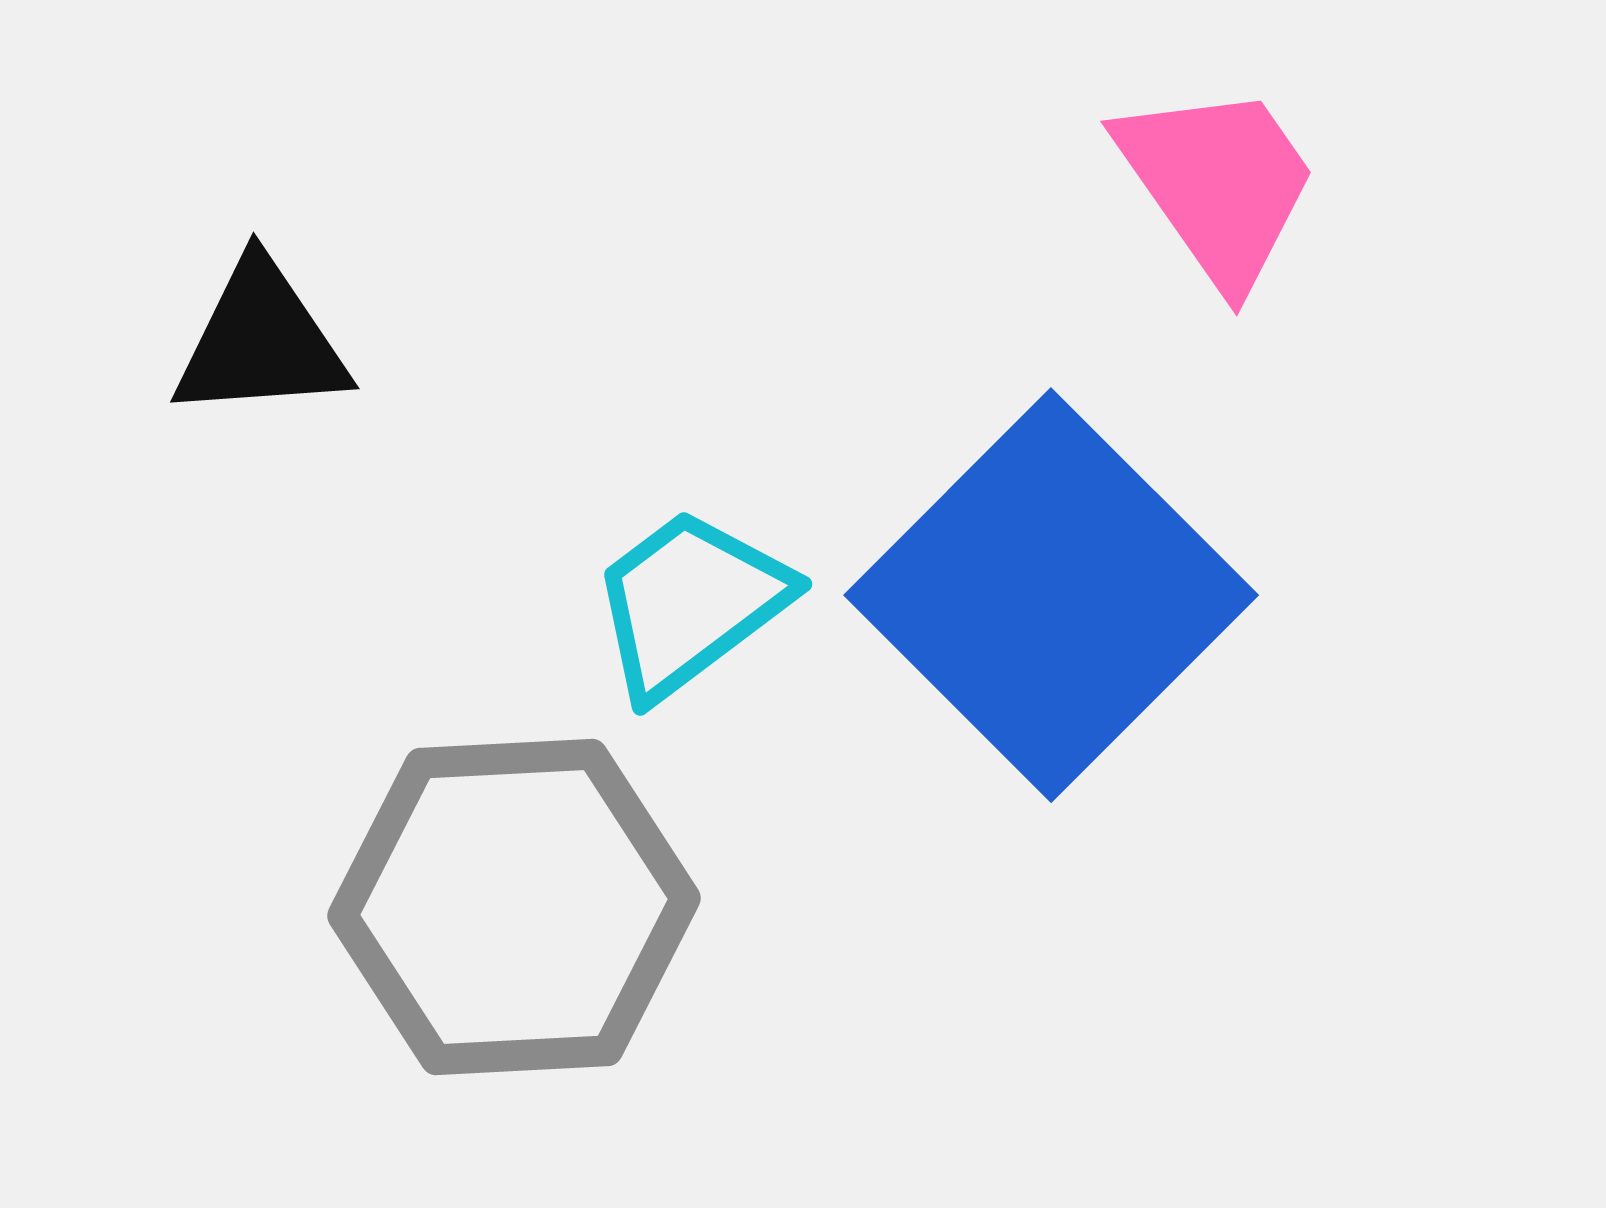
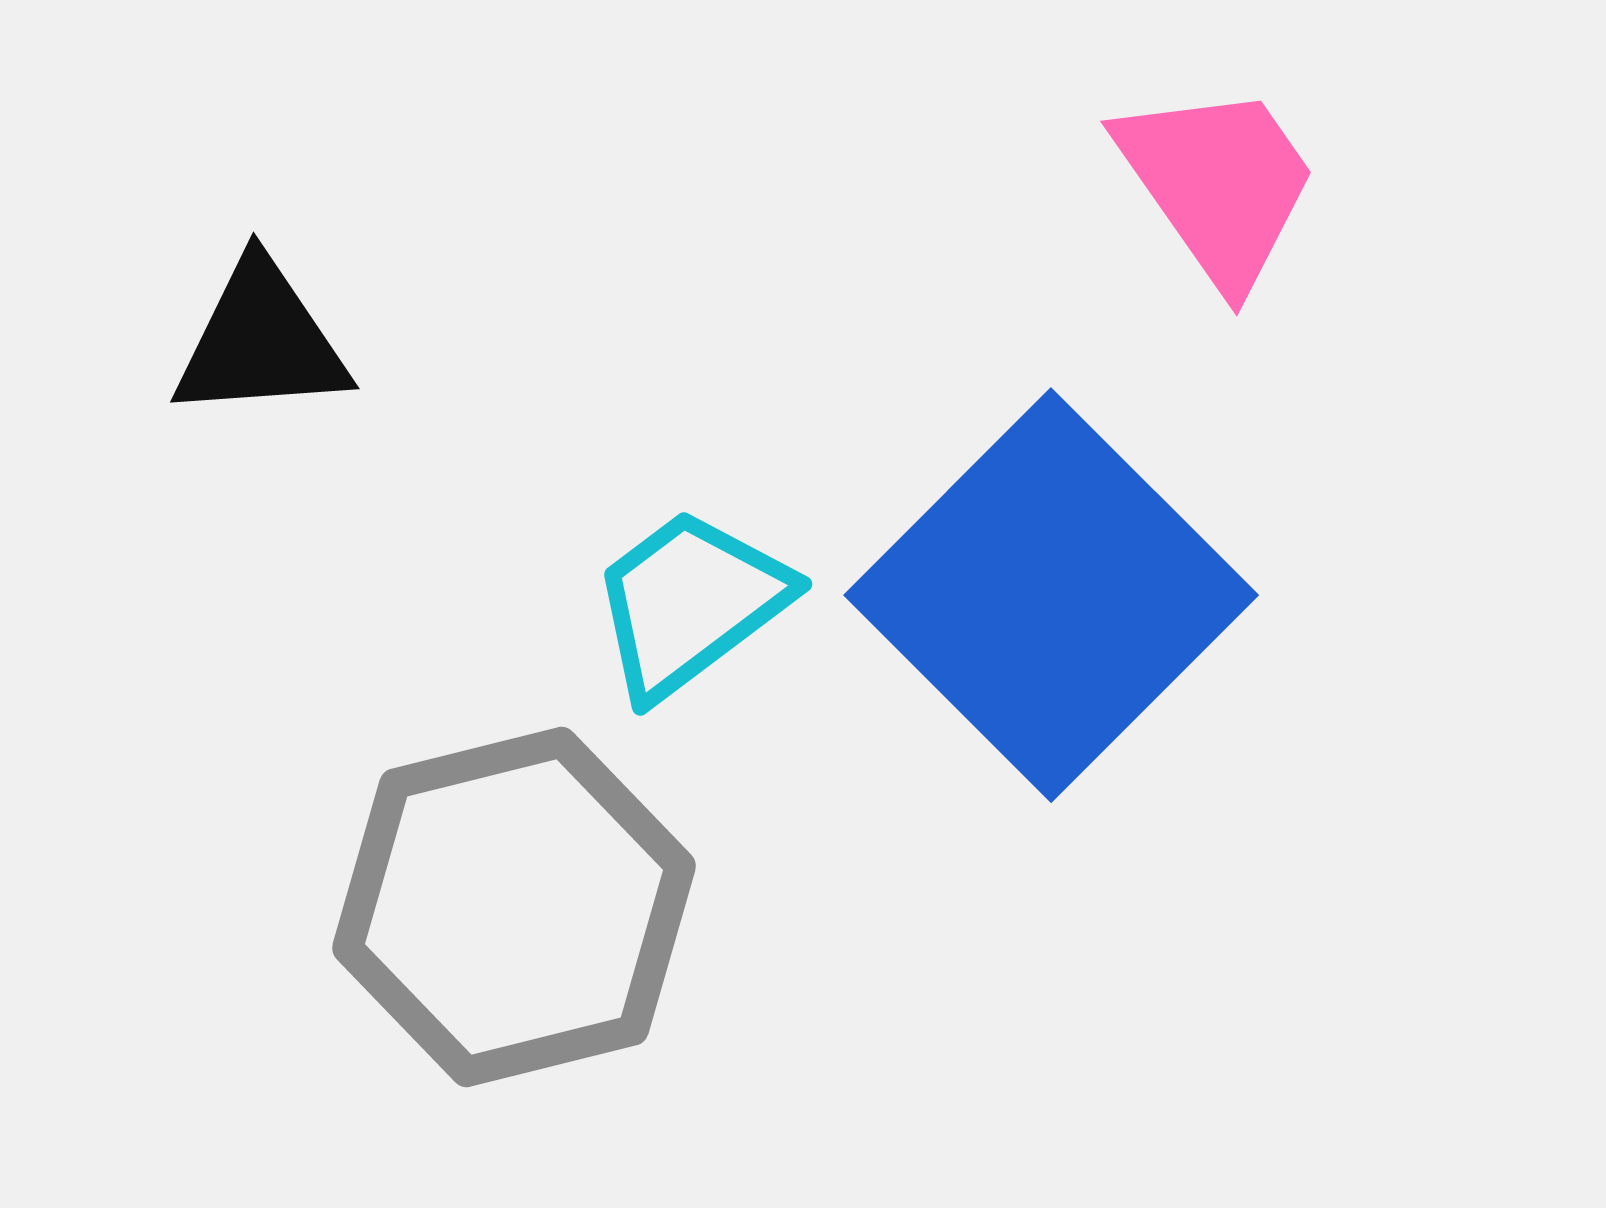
gray hexagon: rotated 11 degrees counterclockwise
